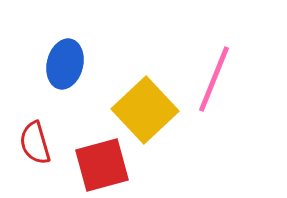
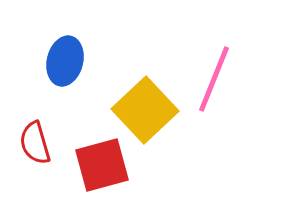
blue ellipse: moved 3 px up
